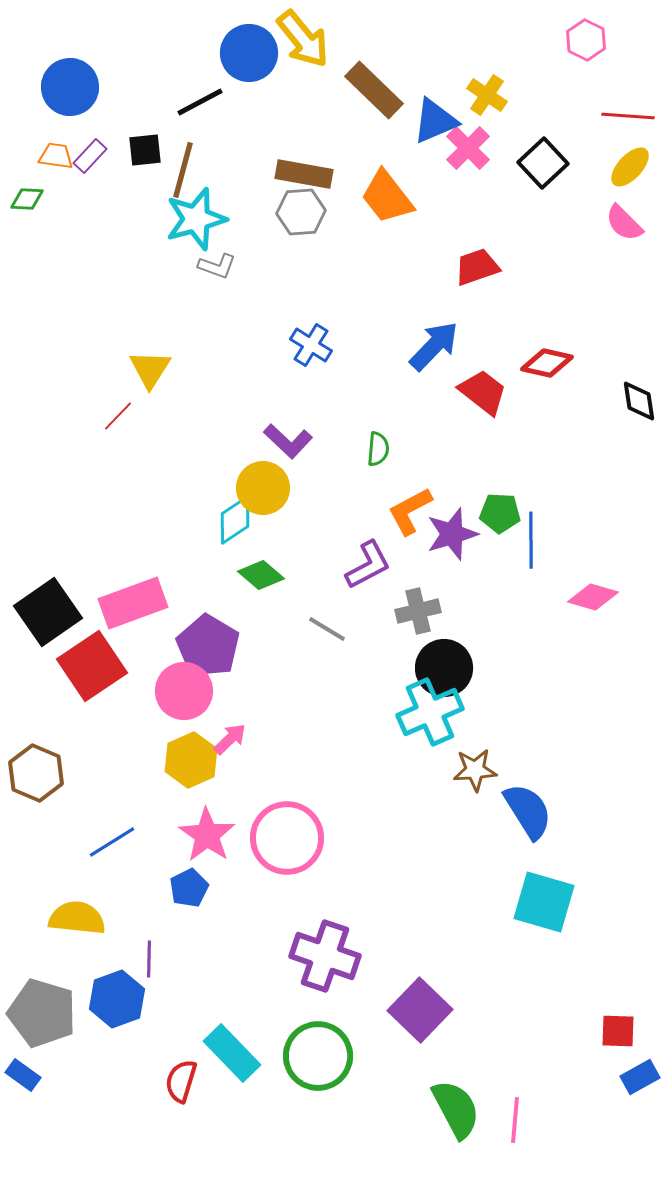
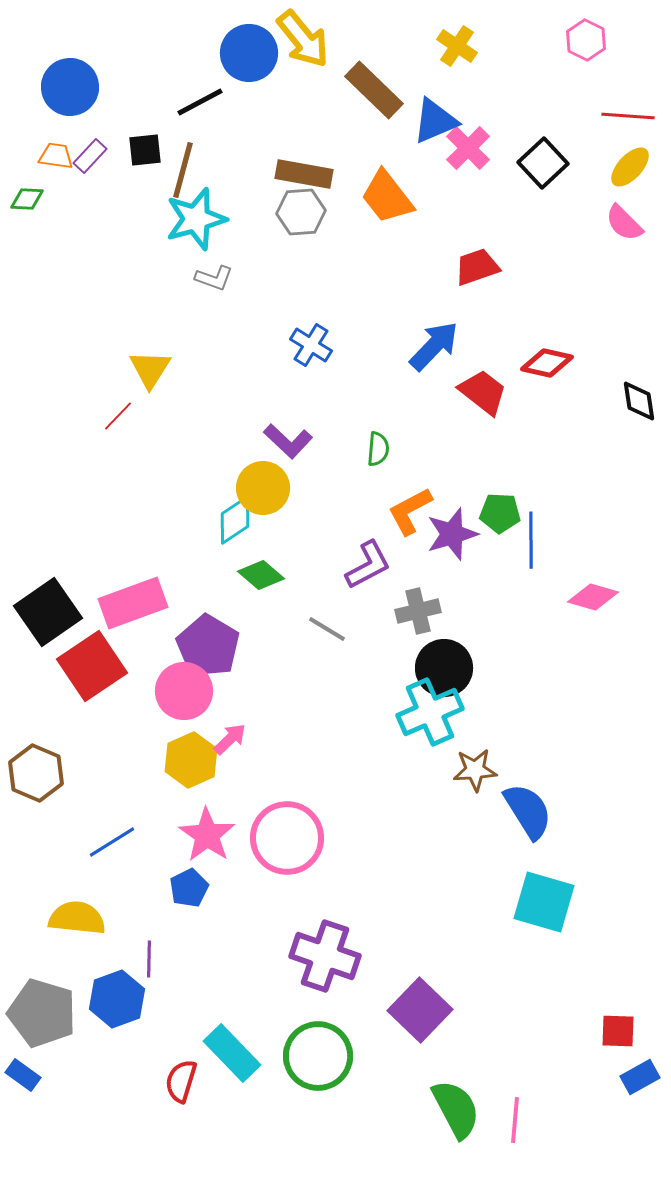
yellow cross at (487, 95): moved 30 px left, 49 px up
gray L-shape at (217, 266): moved 3 px left, 12 px down
